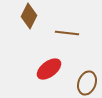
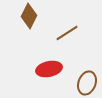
brown line: rotated 40 degrees counterclockwise
red ellipse: rotated 25 degrees clockwise
